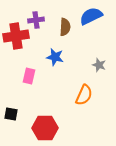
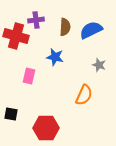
blue semicircle: moved 14 px down
red cross: rotated 25 degrees clockwise
red hexagon: moved 1 px right
